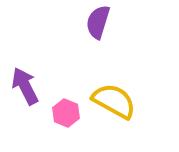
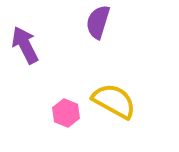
purple arrow: moved 41 px up
